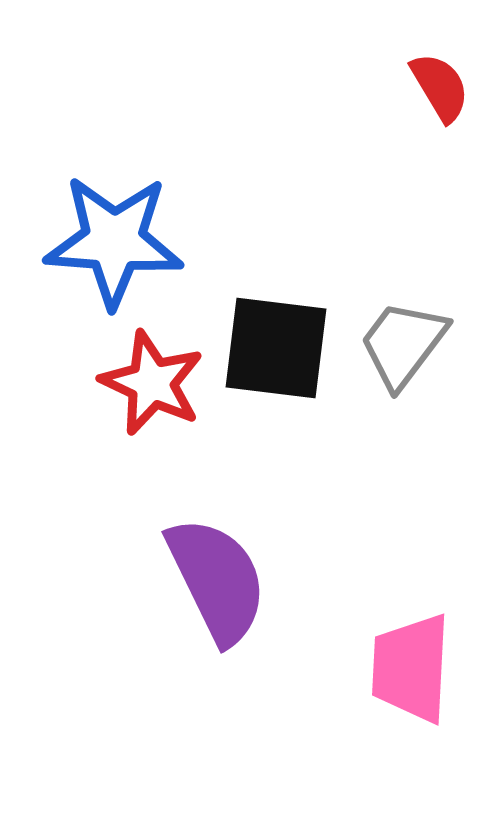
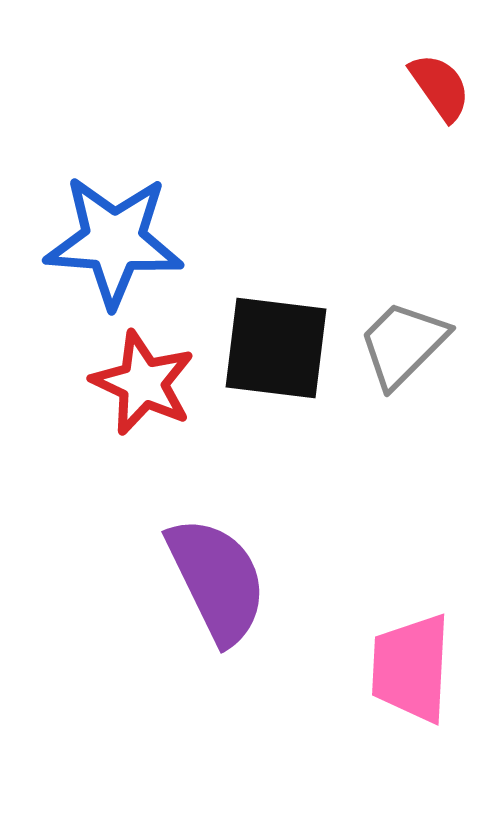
red semicircle: rotated 4 degrees counterclockwise
gray trapezoid: rotated 8 degrees clockwise
red star: moved 9 px left
